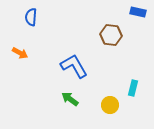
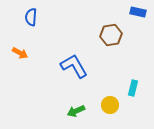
brown hexagon: rotated 15 degrees counterclockwise
green arrow: moved 6 px right, 12 px down; rotated 60 degrees counterclockwise
